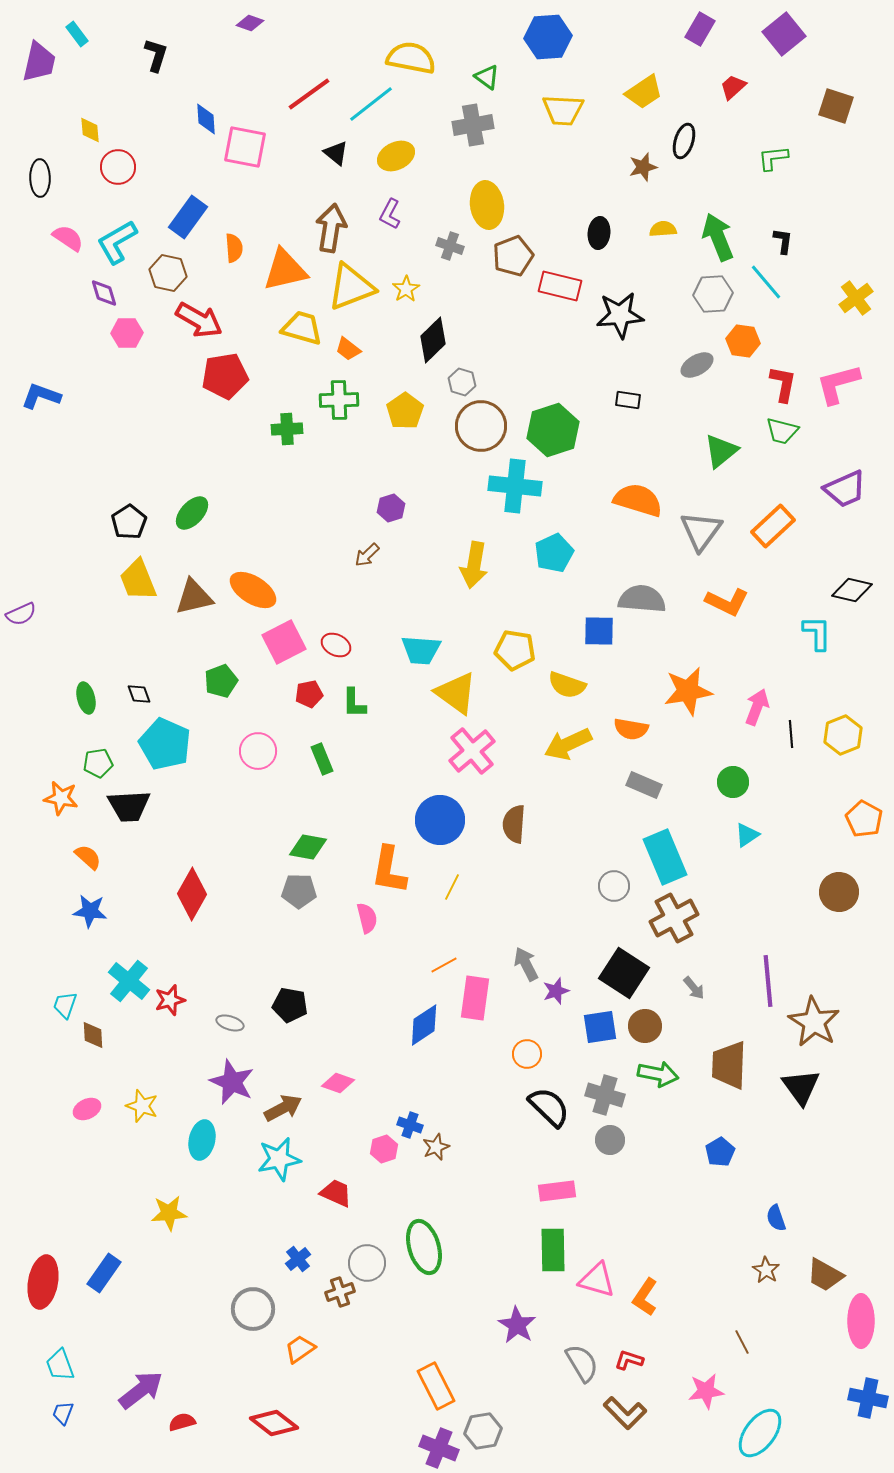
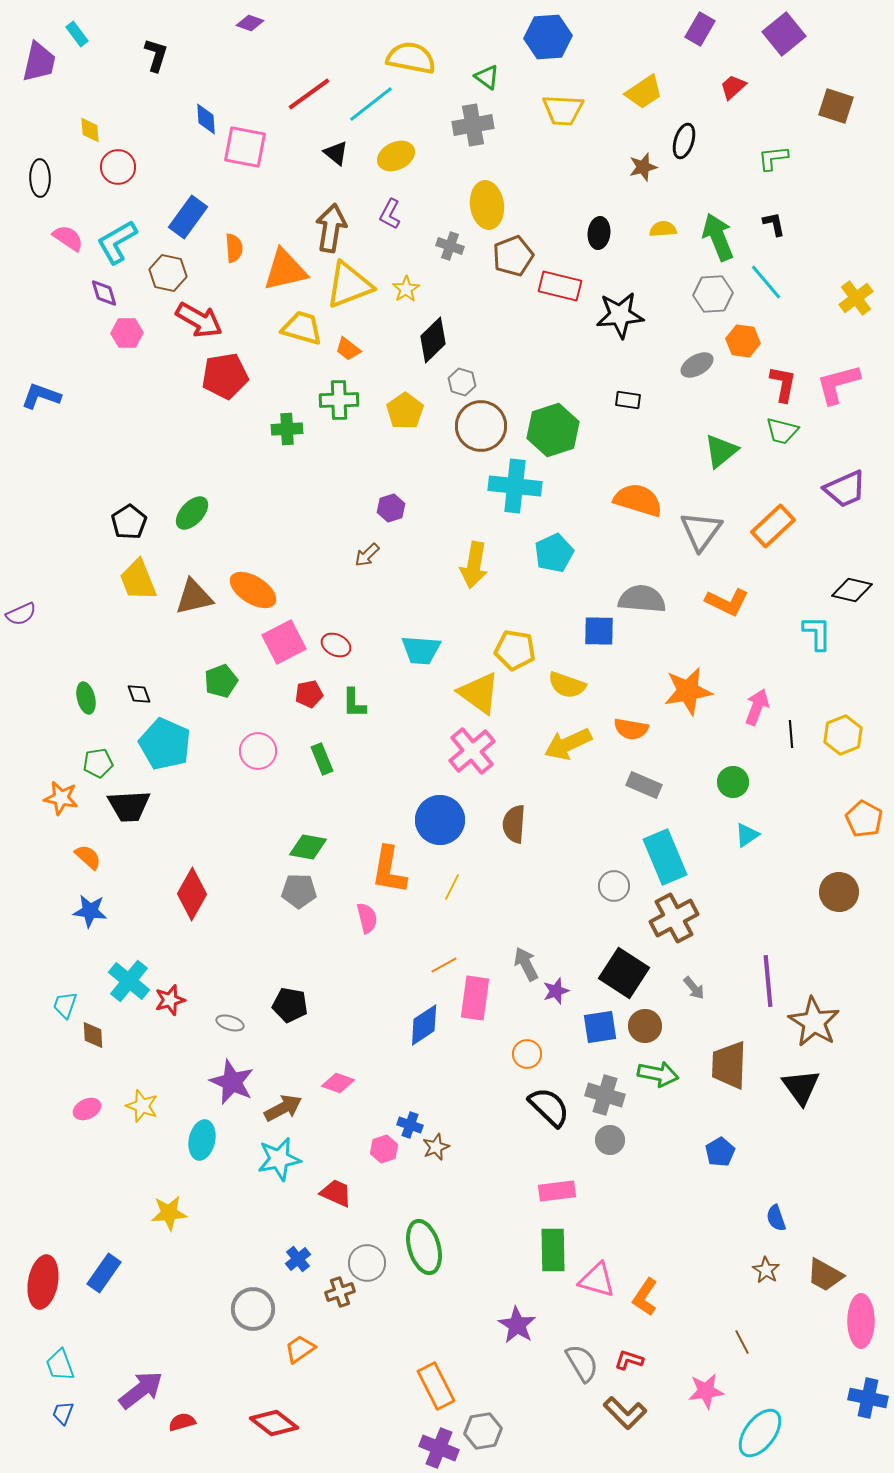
black L-shape at (783, 241): moved 9 px left, 17 px up; rotated 20 degrees counterclockwise
yellow triangle at (351, 287): moved 2 px left, 2 px up
yellow triangle at (456, 693): moved 23 px right
